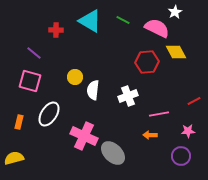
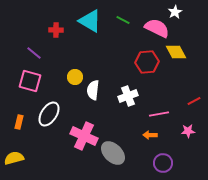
purple circle: moved 18 px left, 7 px down
